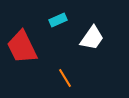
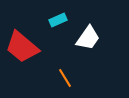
white trapezoid: moved 4 px left
red trapezoid: rotated 24 degrees counterclockwise
